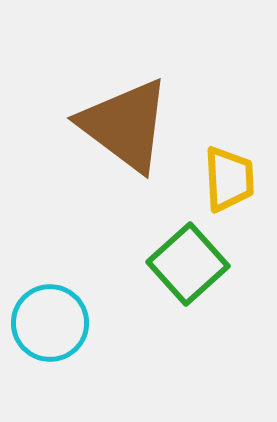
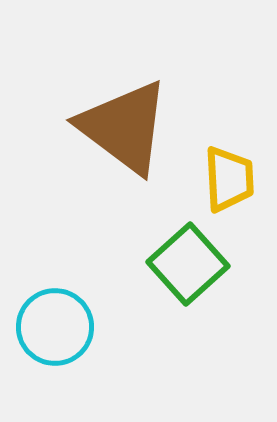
brown triangle: moved 1 px left, 2 px down
cyan circle: moved 5 px right, 4 px down
